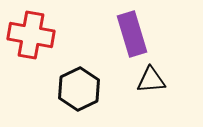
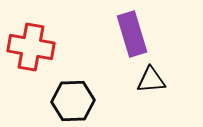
red cross: moved 12 px down
black hexagon: moved 6 px left, 12 px down; rotated 24 degrees clockwise
